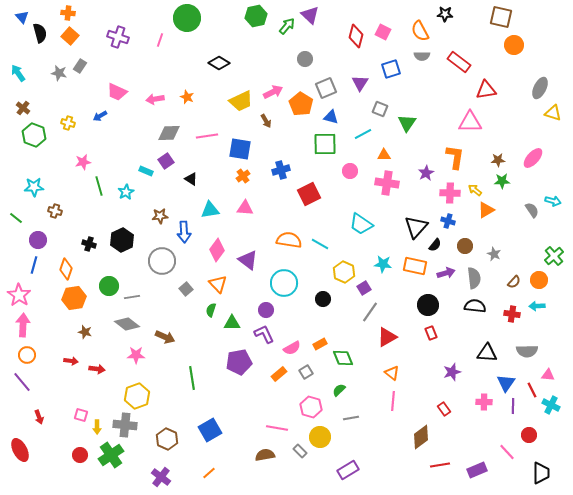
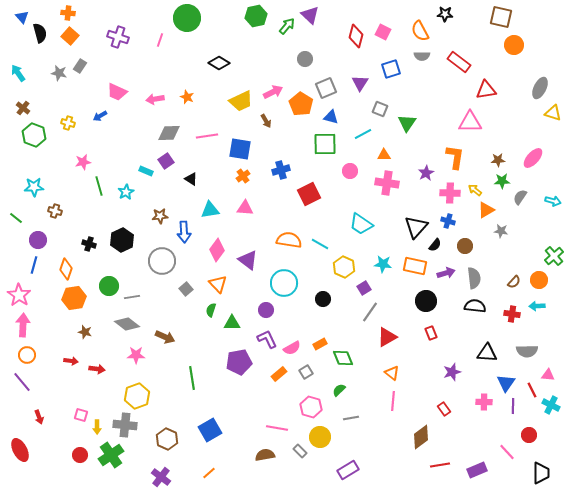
gray semicircle at (532, 210): moved 12 px left, 13 px up; rotated 112 degrees counterclockwise
gray star at (494, 254): moved 7 px right, 23 px up; rotated 16 degrees counterclockwise
yellow hexagon at (344, 272): moved 5 px up
black circle at (428, 305): moved 2 px left, 4 px up
purple L-shape at (264, 334): moved 3 px right, 5 px down
